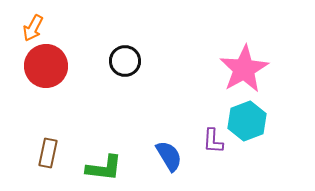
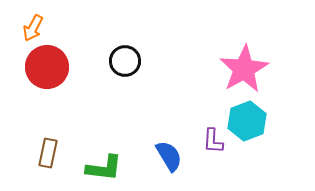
red circle: moved 1 px right, 1 px down
